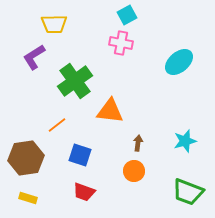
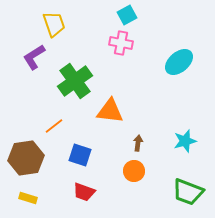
yellow trapezoid: rotated 108 degrees counterclockwise
orange line: moved 3 px left, 1 px down
